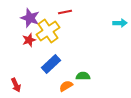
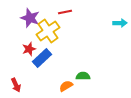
red star: moved 9 px down
blue rectangle: moved 9 px left, 6 px up
